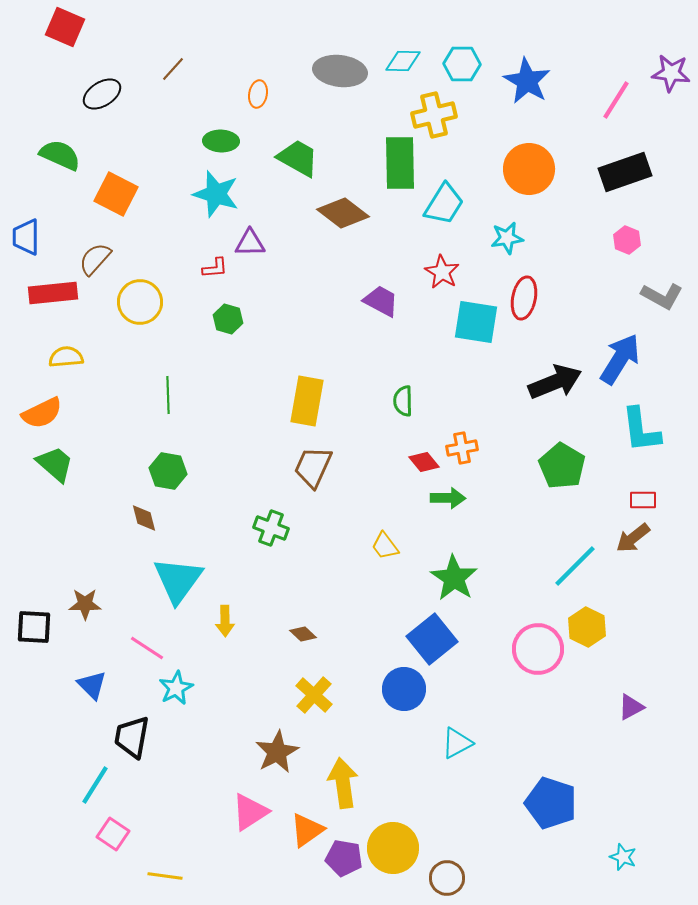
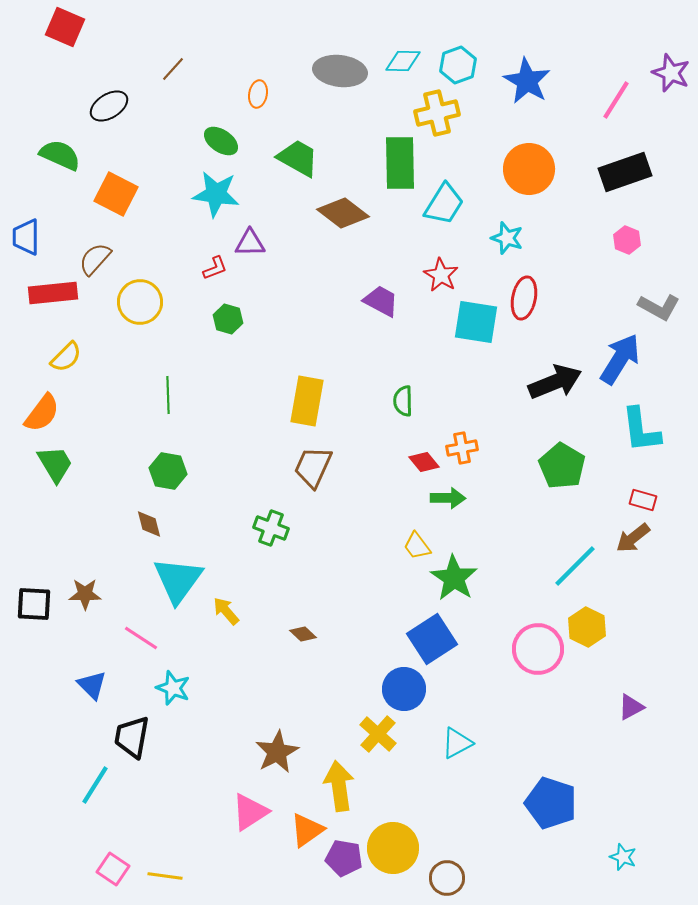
cyan hexagon at (462, 64): moved 4 px left, 1 px down; rotated 21 degrees counterclockwise
purple star at (671, 73): rotated 15 degrees clockwise
black ellipse at (102, 94): moved 7 px right, 12 px down
yellow cross at (434, 115): moved 3 px right, 2 px up
green ellipse at (221, 141): rotated 32 degrees clockwise
cyan star at (216, 194): rotated 9 degrees counterclockwise
cyan star at (507, 238): rotated 28 degrees clockwise
red L-shape at (215, 268): rotated 16 degrees counterclockwise
red star at (442, 272): moved 1 px left, 3 px down
gray L-shape at (662, 296): moved 3 px left, 11 px down
yellow semicircle at (66, 357): rotated 140 degrees clockwise
orange semicircle at (42, 413): rotated 27 degrees counterclockwise
green trapezoid at (55, 464): rotated 18 degrees clockwise
red rectangle at (643, 500): rotated 16 degrees clockwise
brown diamond at (144, 518): moved 5 px right, 6 px down
yellow trapezoid at (385, 546): moved 32 px right
brown star at (85, 604): moved 10 px up
yellow arrow at (225, 621): moved 1 px right, 10 px up; rotated 140 degrees clockwise
black square at (34, 627): moved 23 px up
blue square at (432, 639): rotated 6 degrees clockwise
pink line at (147, 648): moved 6 px left, 10 px up
cyan star at (176, 688): moved 3 px left; rotated 24 degrees counterclockwise
yellow cross at (314, 695): moved 64 px right, 39 px down
yellow arrow at (343, 783): moved 4 px left, 3 px down
pink square at (113, 834): moved 35 px down
